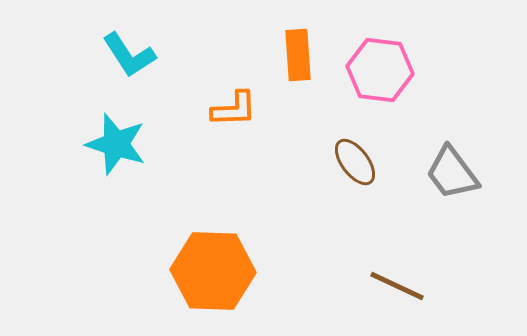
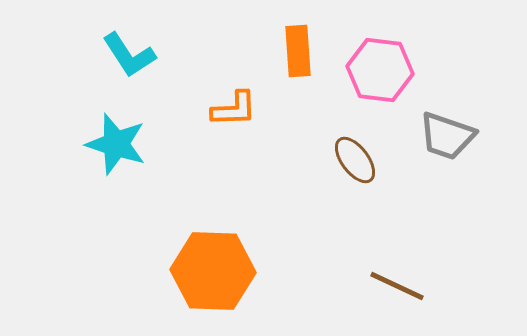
orange rectangle: moved 4 px up
brown ellipse: moved 2 px up
gray trapezoid: moved 5 px left, 37 px up; rotated 34 degrees counterclockwise
